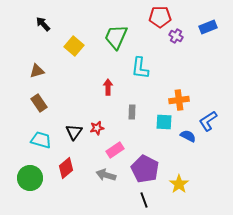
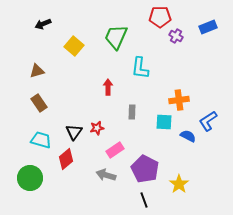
black arrow: rotated 70 degrees counterclockwise
red diamond: moved 9 px up
